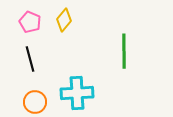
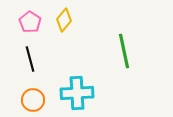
pink pentagon: rotated 10 degrees clockwise
green line: rotated 12 degrees counterclockwise
orange circle: moved 2 px left, 2 px up
